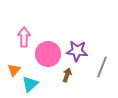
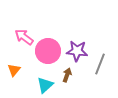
pink arrow: rotated 54 degrees counterclockwise
pink circle: moved 3 px up
gray line: moved 2 px left, 3 px up
cyan triangle: moved 15 px right, 1 px down
